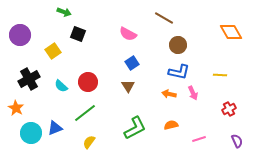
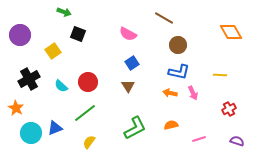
orange arrow: moved 1 px right, 1 px up
purple semicircle: rotated 48 degrees counterclockwise
